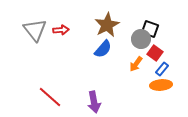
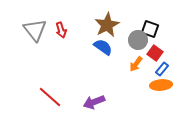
red arrow: rotated 77 degrees clockwise
gray circle: moved 3 px left, 1 px down
blue semicircle: moved 2 px up; rotated 96 degrees counterclockwise
purple arrow: rotated 80 degrees clockwise
